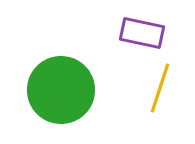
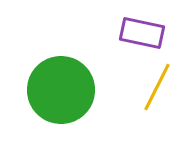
yellow line: moved 3 px left, 1 px up; rotated 9 degrees clockwise
